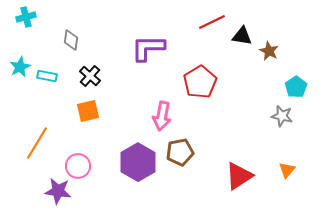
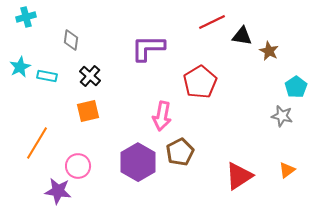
brown pentagon: rotated 16 degrees counterclockwise
orange triangle: rotated 12 degrees clockwise
